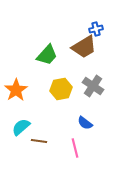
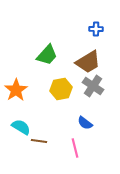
blue cross: rotated 16 degrees clockwise
brown trapezoid: moved 4 px right, 15 px down
cyan semicircle: rotated 72 degrees clockwise
